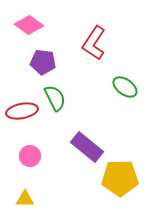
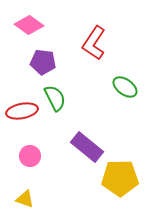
yellow triangle: rotated 18 degrees clockwise
